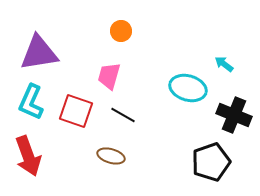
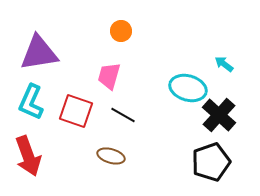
black cross: moved 15 px left; rotated 20 degrees clockwise
